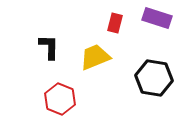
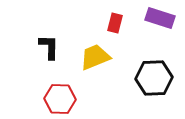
purple rectangle: moved 3 px right
black hexagon: rotated 12 degrees counterclockwise
red hexagon: rotated 20 degrees counterclockwise
